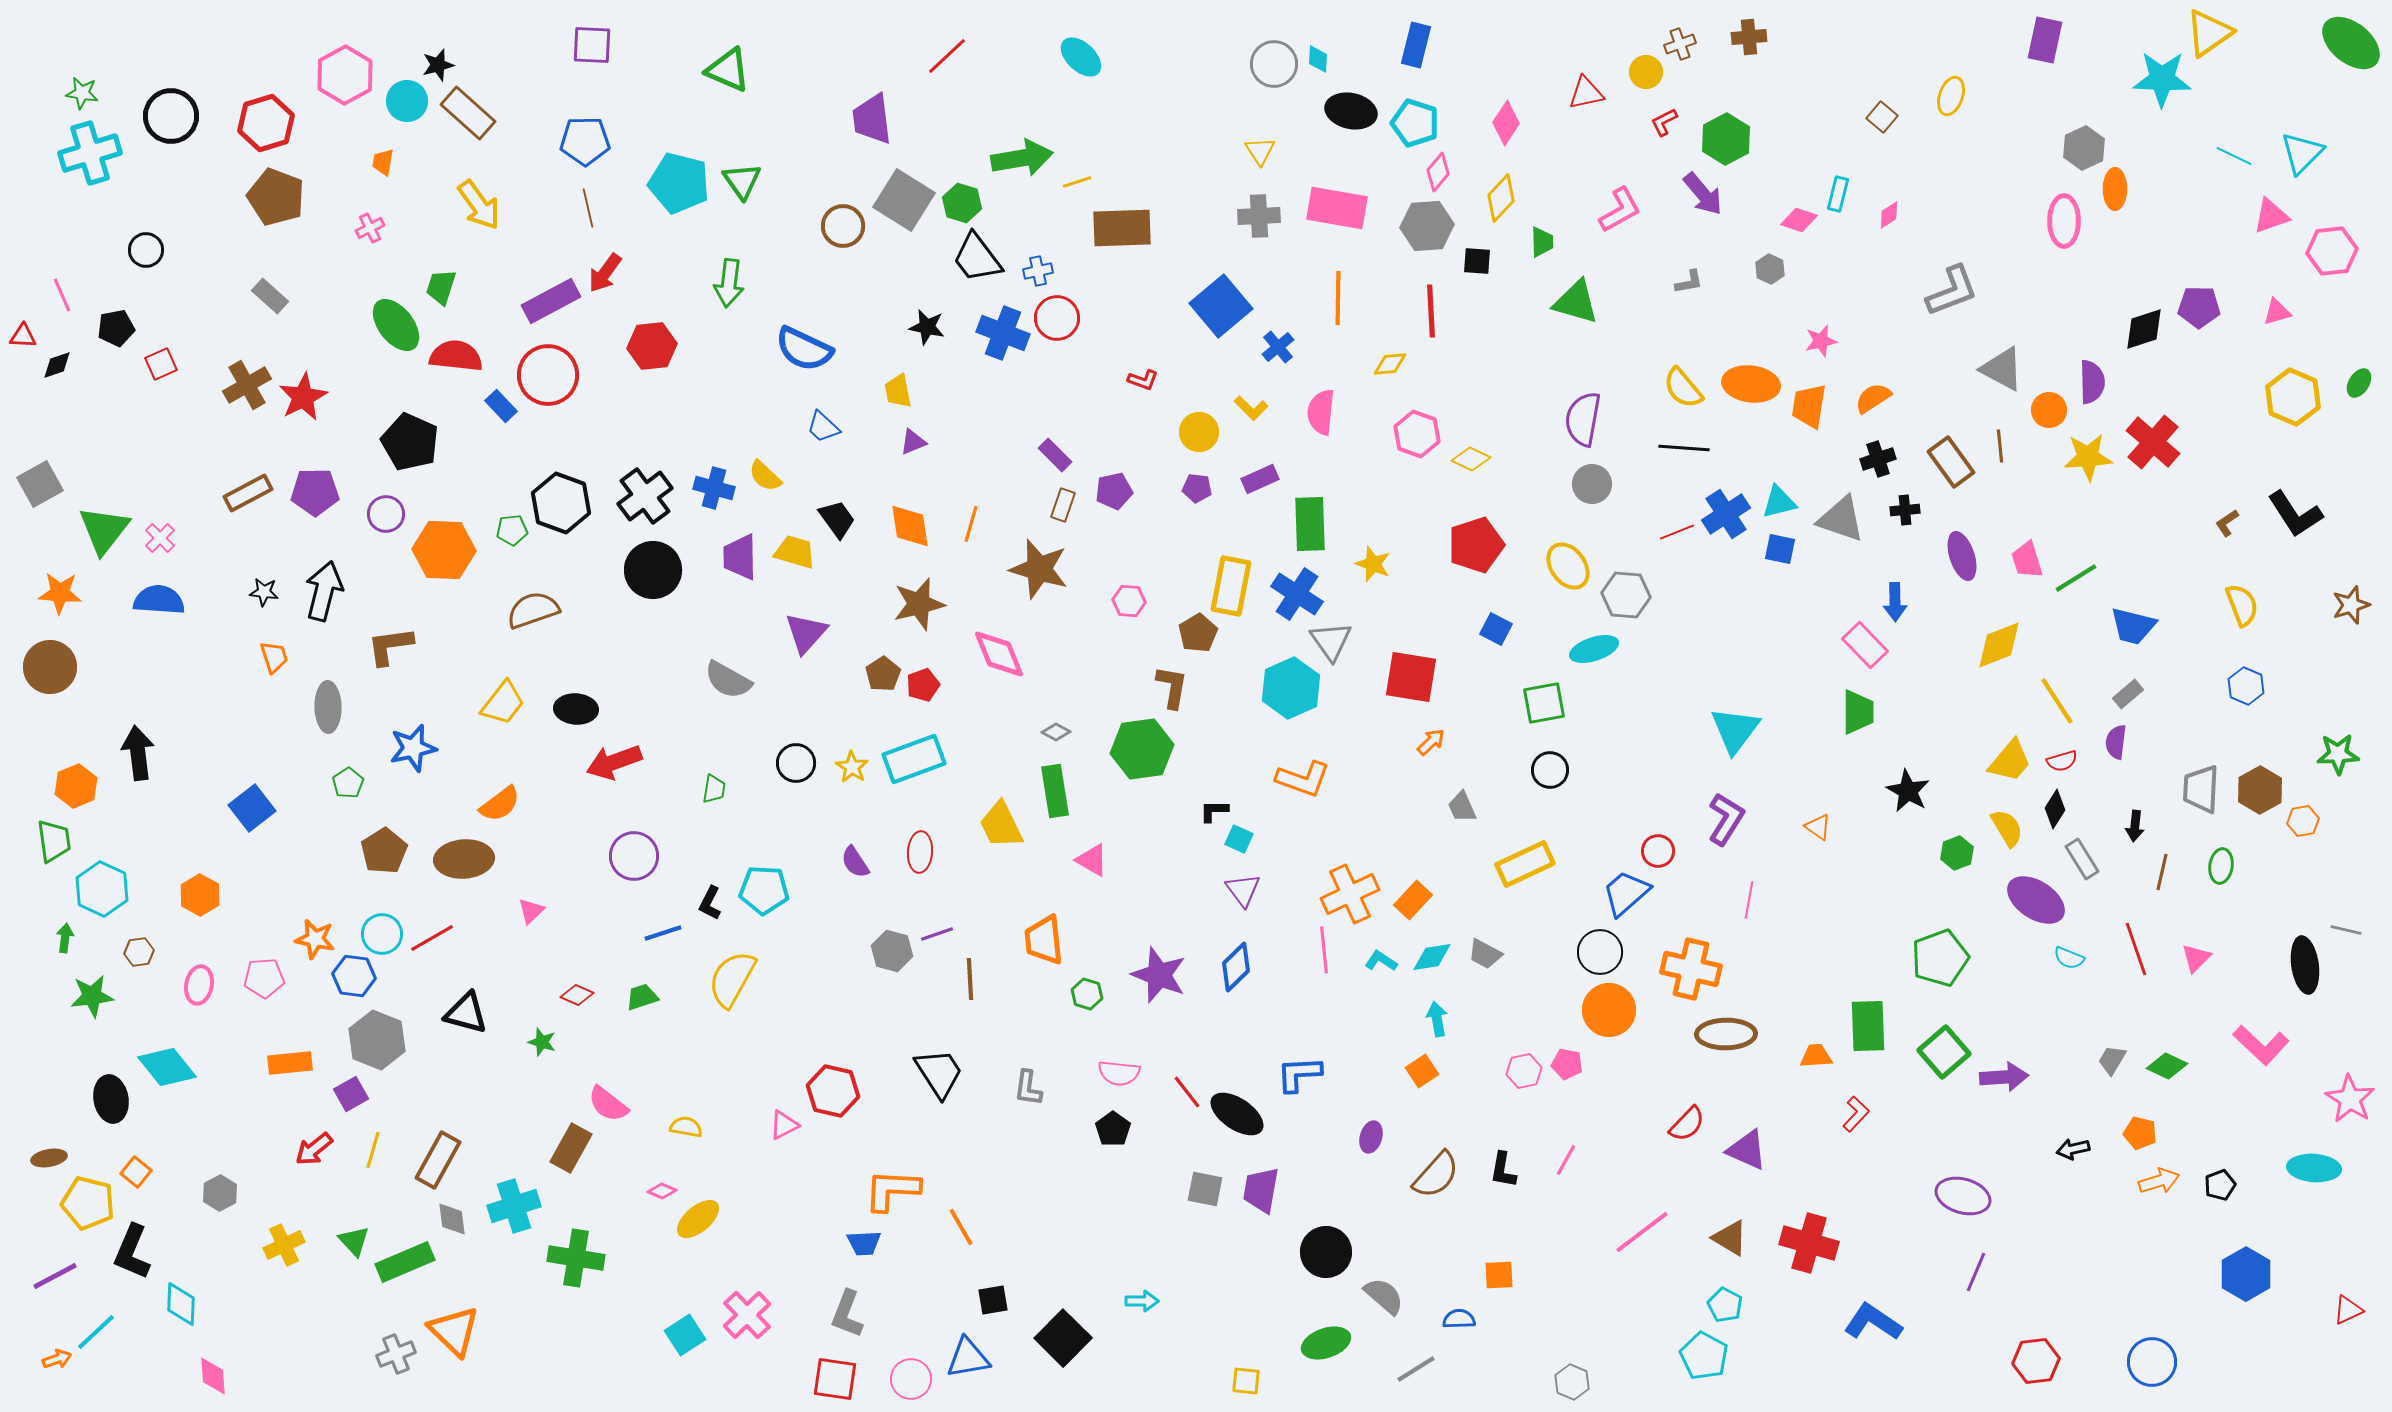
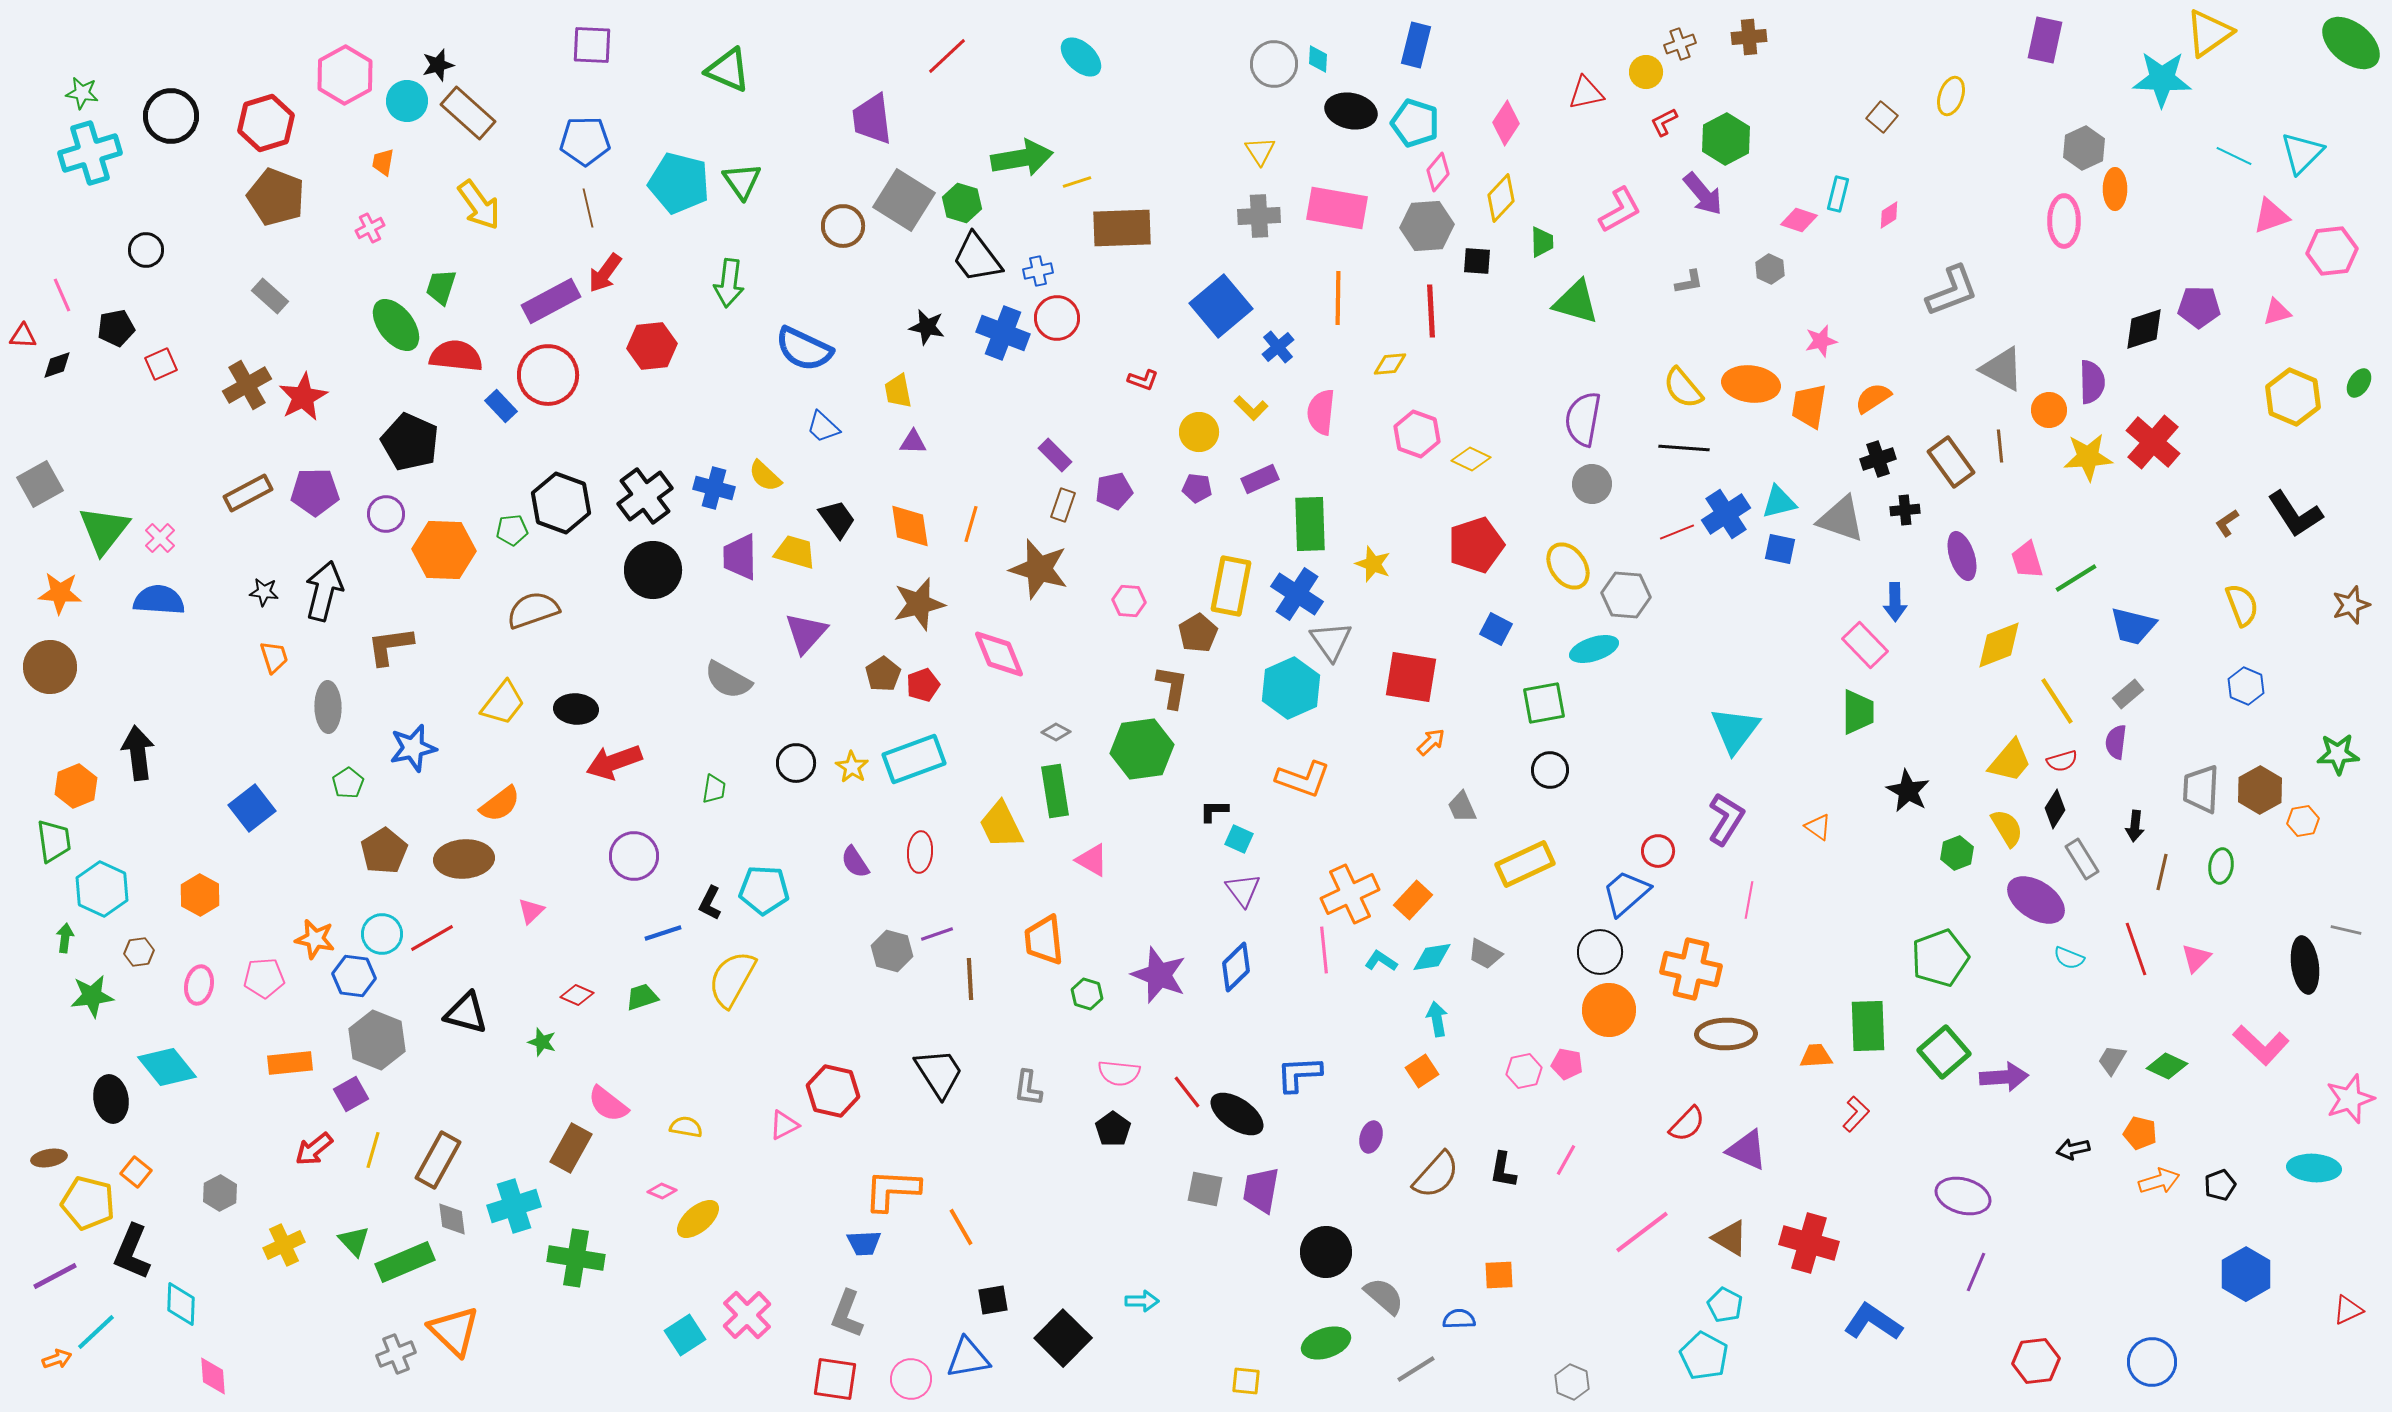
purple triangle at (913, 442): rotated 24 degrees clockwise
pink star at (2350, 1099): rotated 21 degrees clockwise
